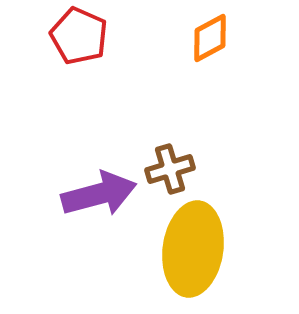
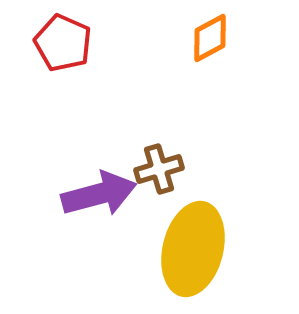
red pentagon: moved 16 px left, 7 px down
brown cross: moved 11 px left
yellow ellipse: rotated 6 degrees clockwise
